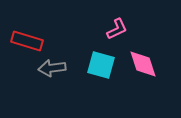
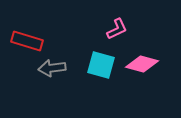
pink diamond: moved 1 px left; rotated 56 degrees counterclockwise
